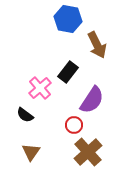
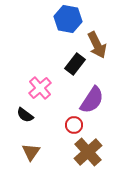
black rectangle: moved 7 px right, 8 px up
